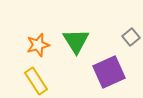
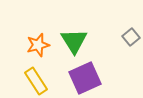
green triangle: moved 2 px left
purple square: moved 24 px left, 6 px down
